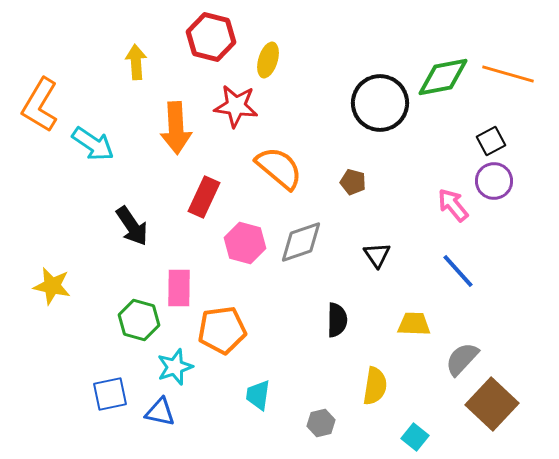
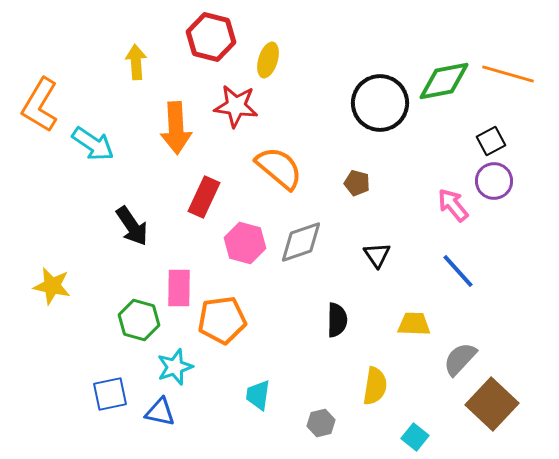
green diamond: moved 1 px right, 4 px down
brown pentagon: moved 4 px right, 1 px down
orange pentagon: moved 10 px up
gray semicircle: moved 2 px left
